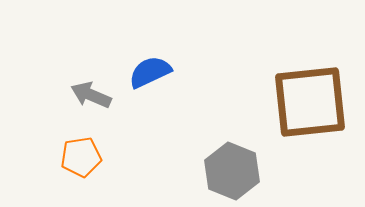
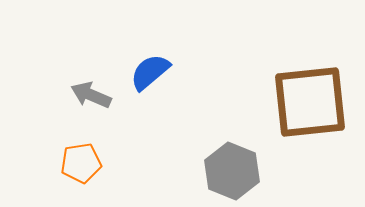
blue semicircle: rotated 15 degrees counterclockwise
orange pentagon: moved 6 px down
